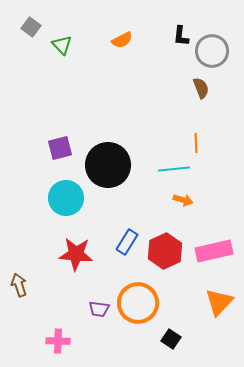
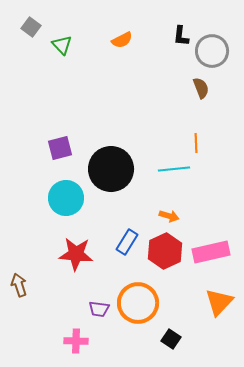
black circle: moved 3 px right, 4 px down
orange arrow: moved 14 px left, 16 px down
pink rectangle: moved 3 px left, 1 px down
pink cross: moved 18 px right
